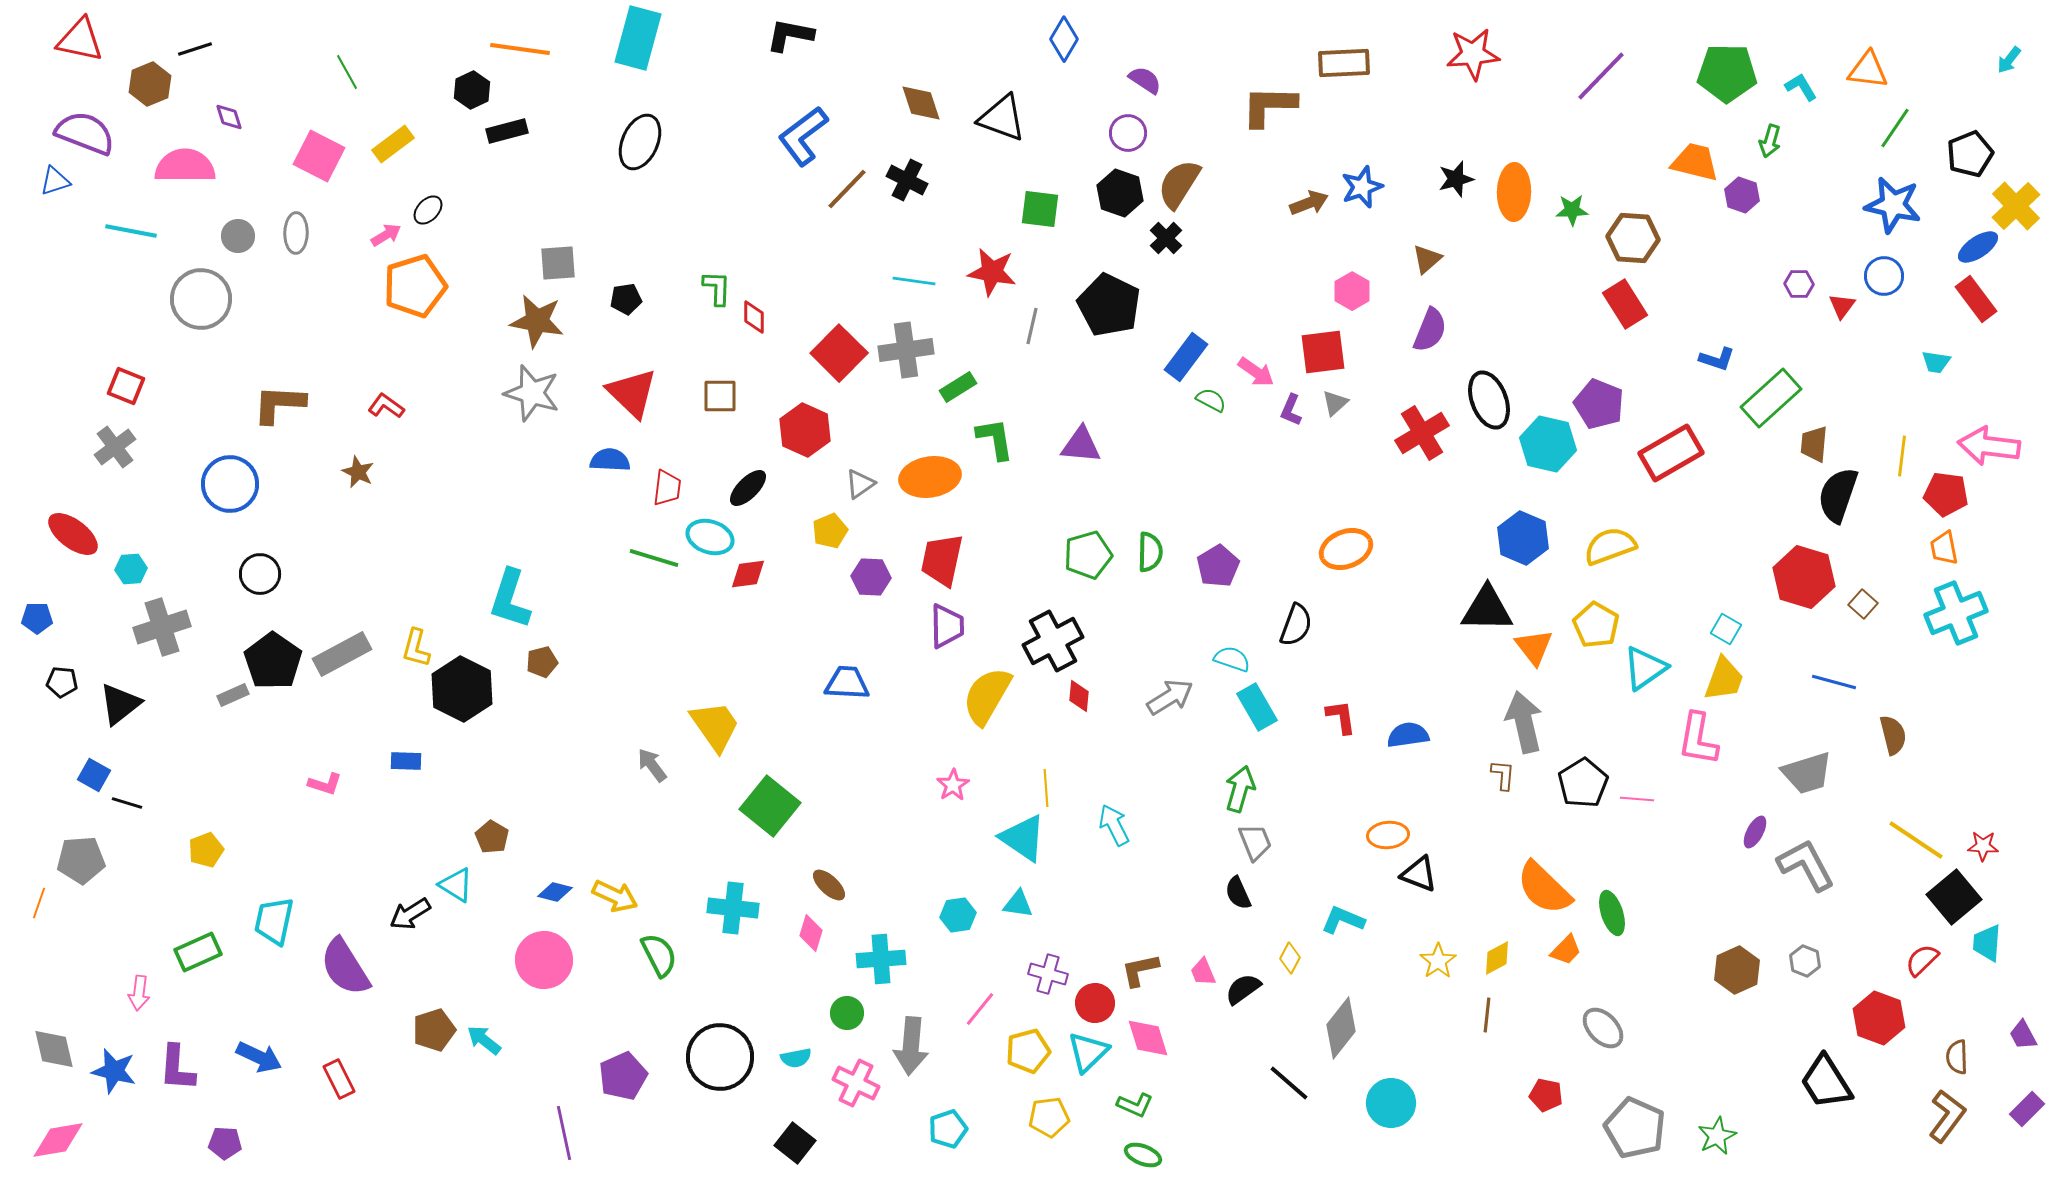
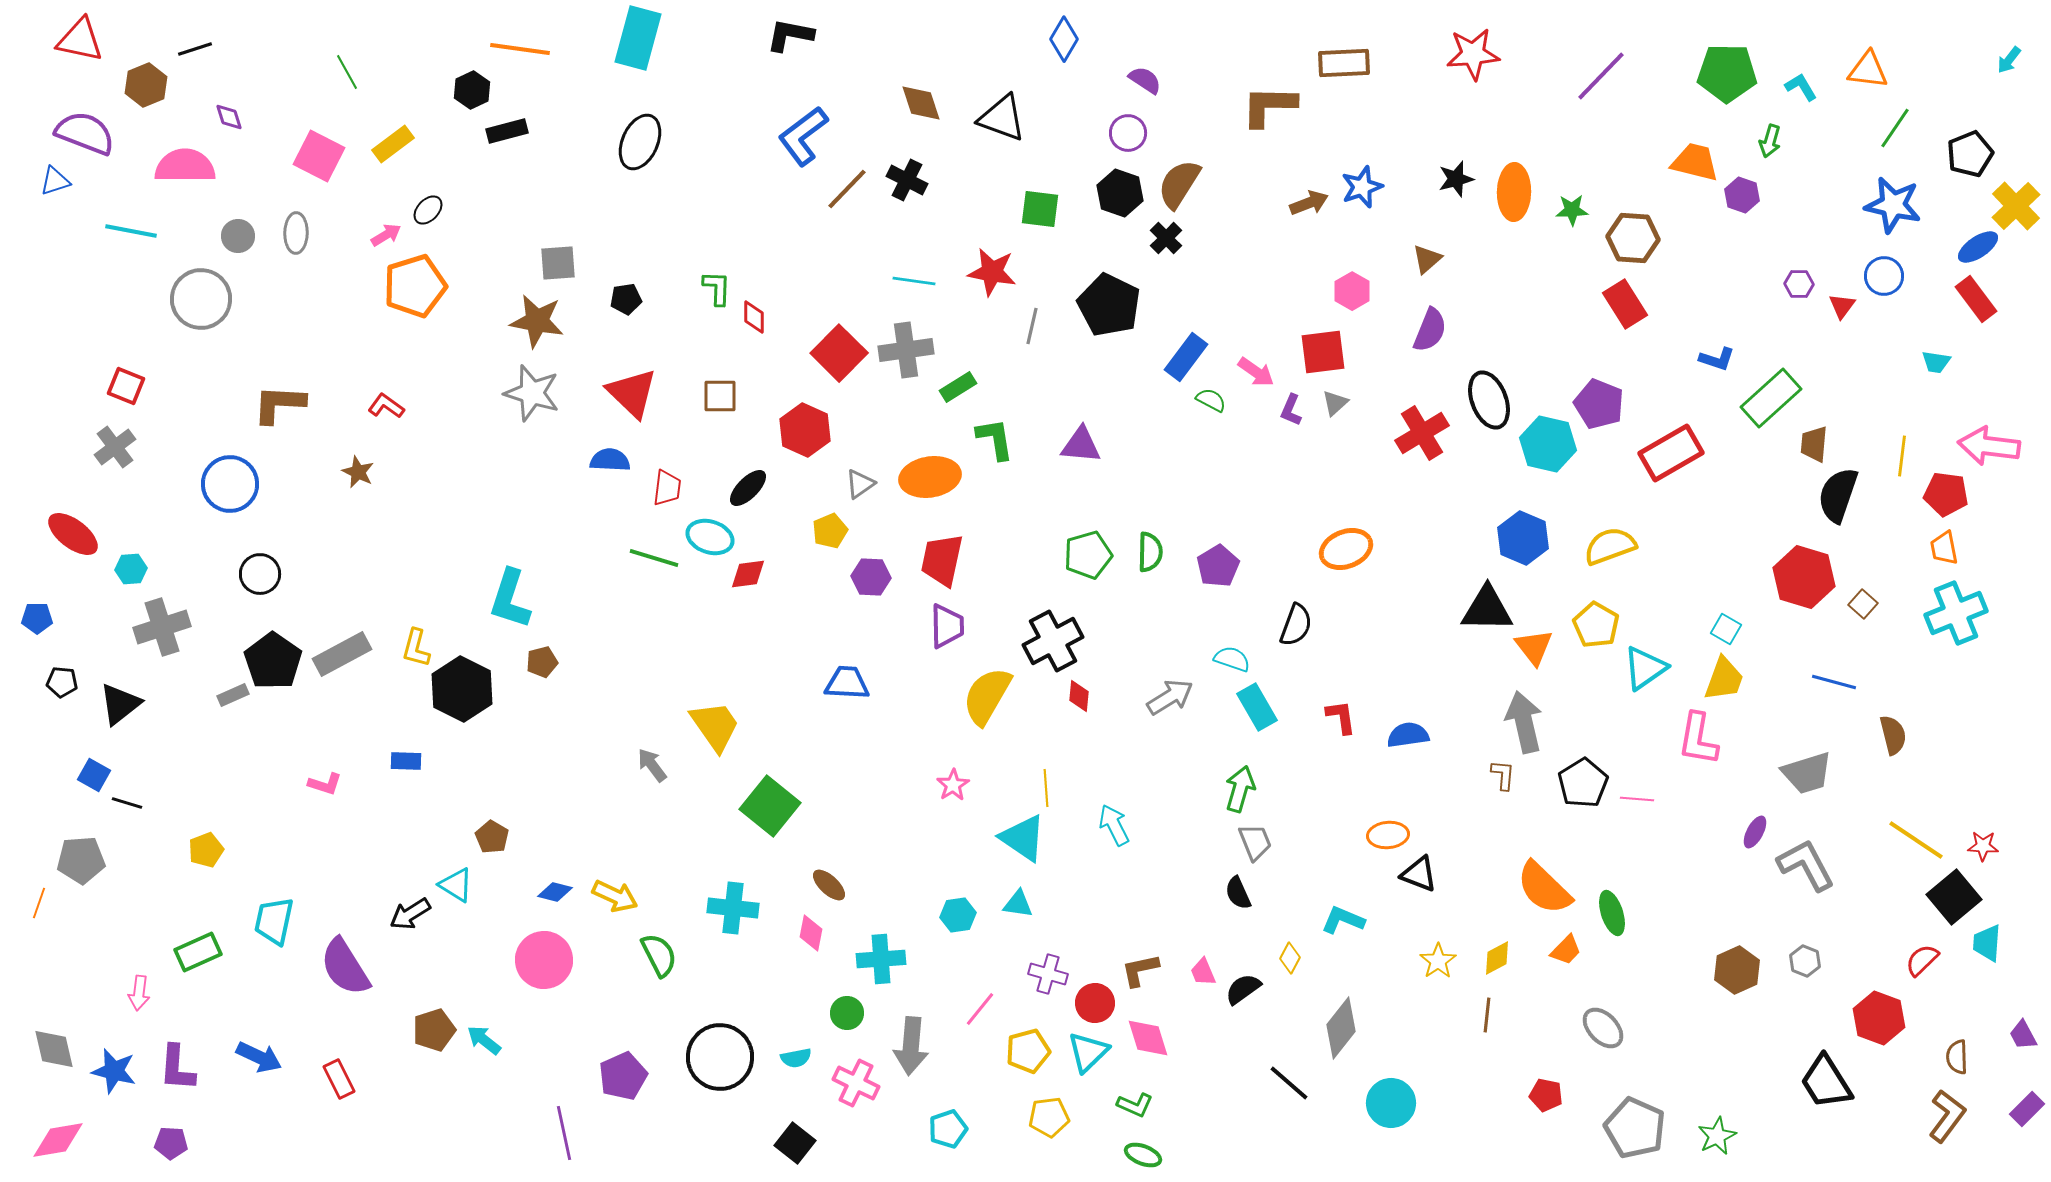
brown hexagon at (150, 84): moved 4 px left, 1 px down
pink diamond at (811, 933): rotated 6 degrees counterclockwise
purple pentagon at (225, 1143): moved 54 px left
